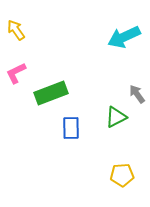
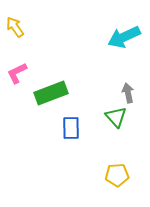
yellow arrow: moved 1 px left, 3 px up
pink L-shape: moved 1 px right
gray arrow: moved 9 px left, 1 px up; rotated 24 degrees clockwise
green triangle: rotated 45 degrees counterclockwise
yellow pentagon: moved 5 px left
